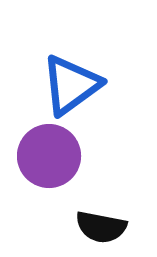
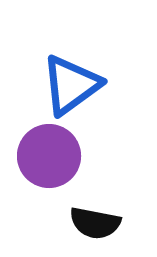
black semicircle: moved 6 px left, 4 px up
